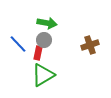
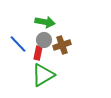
green arrow: moved 2 px left, 1 px up
brown cross: moved 28 px left
